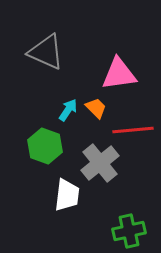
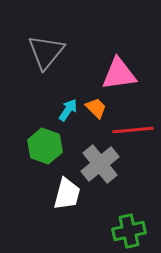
gray triangle: rotated 45 degrees clockwise
gray cross: moved 1 px down
white trapezoid: moved 1 px up; rotated 8 degrees clockwise
